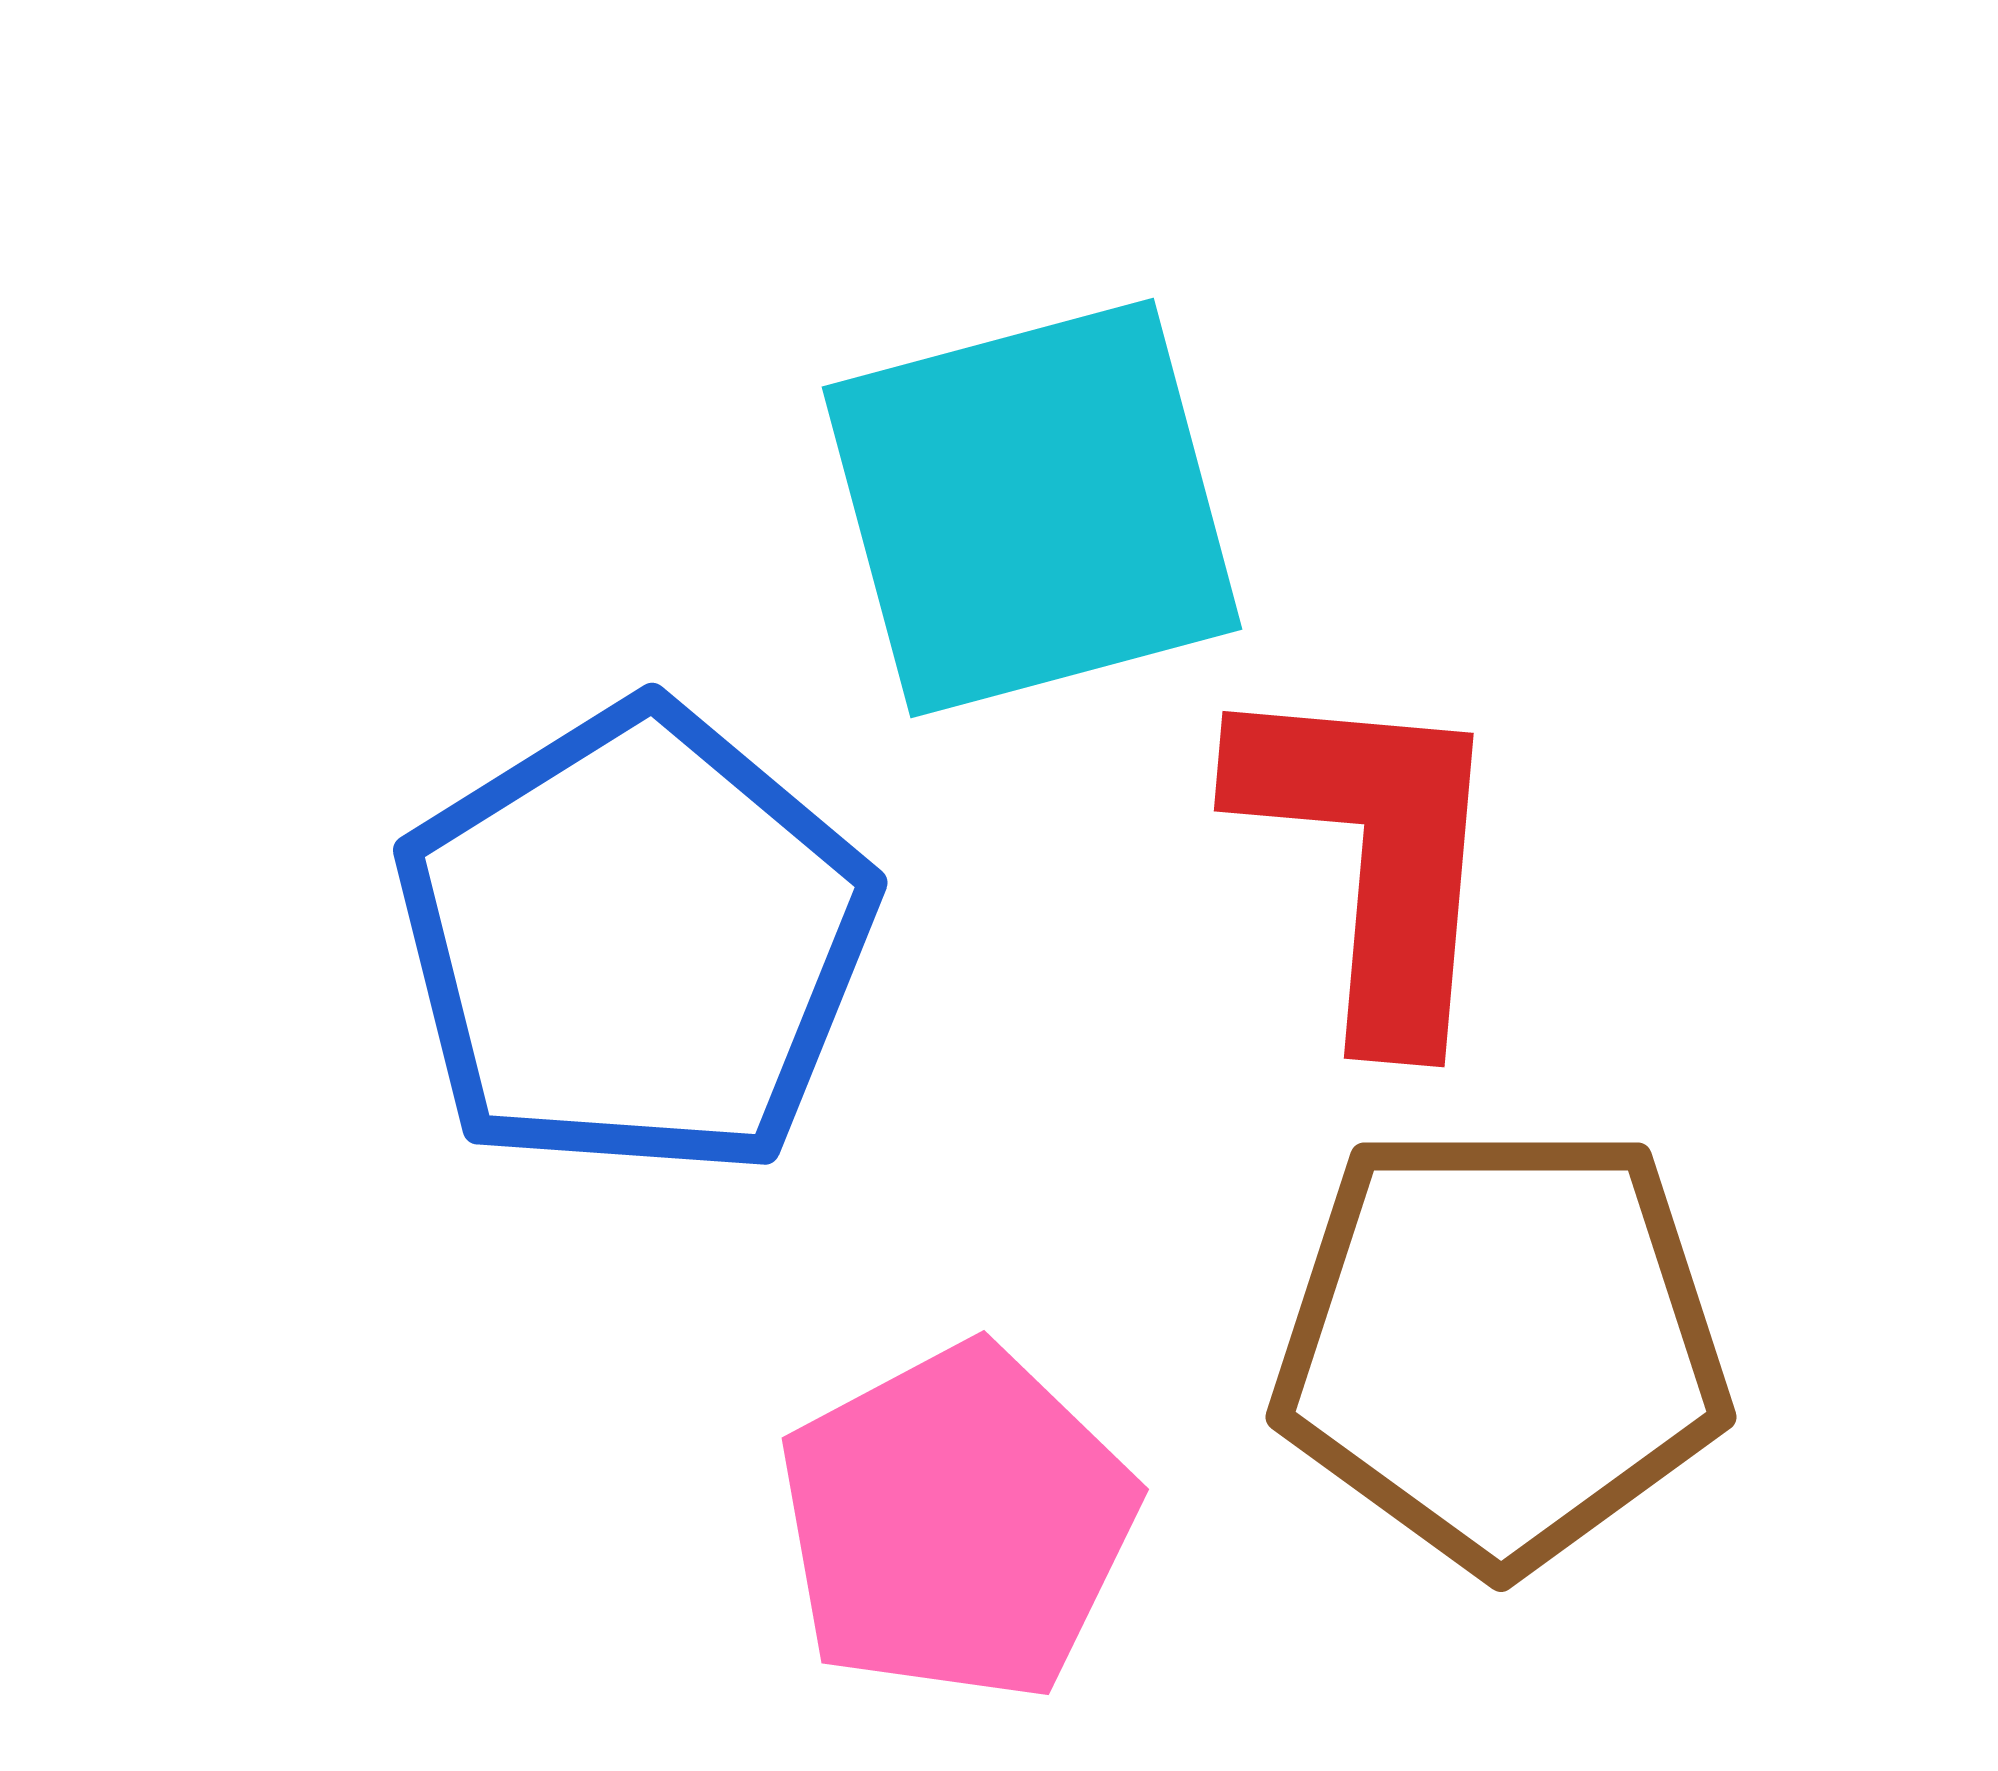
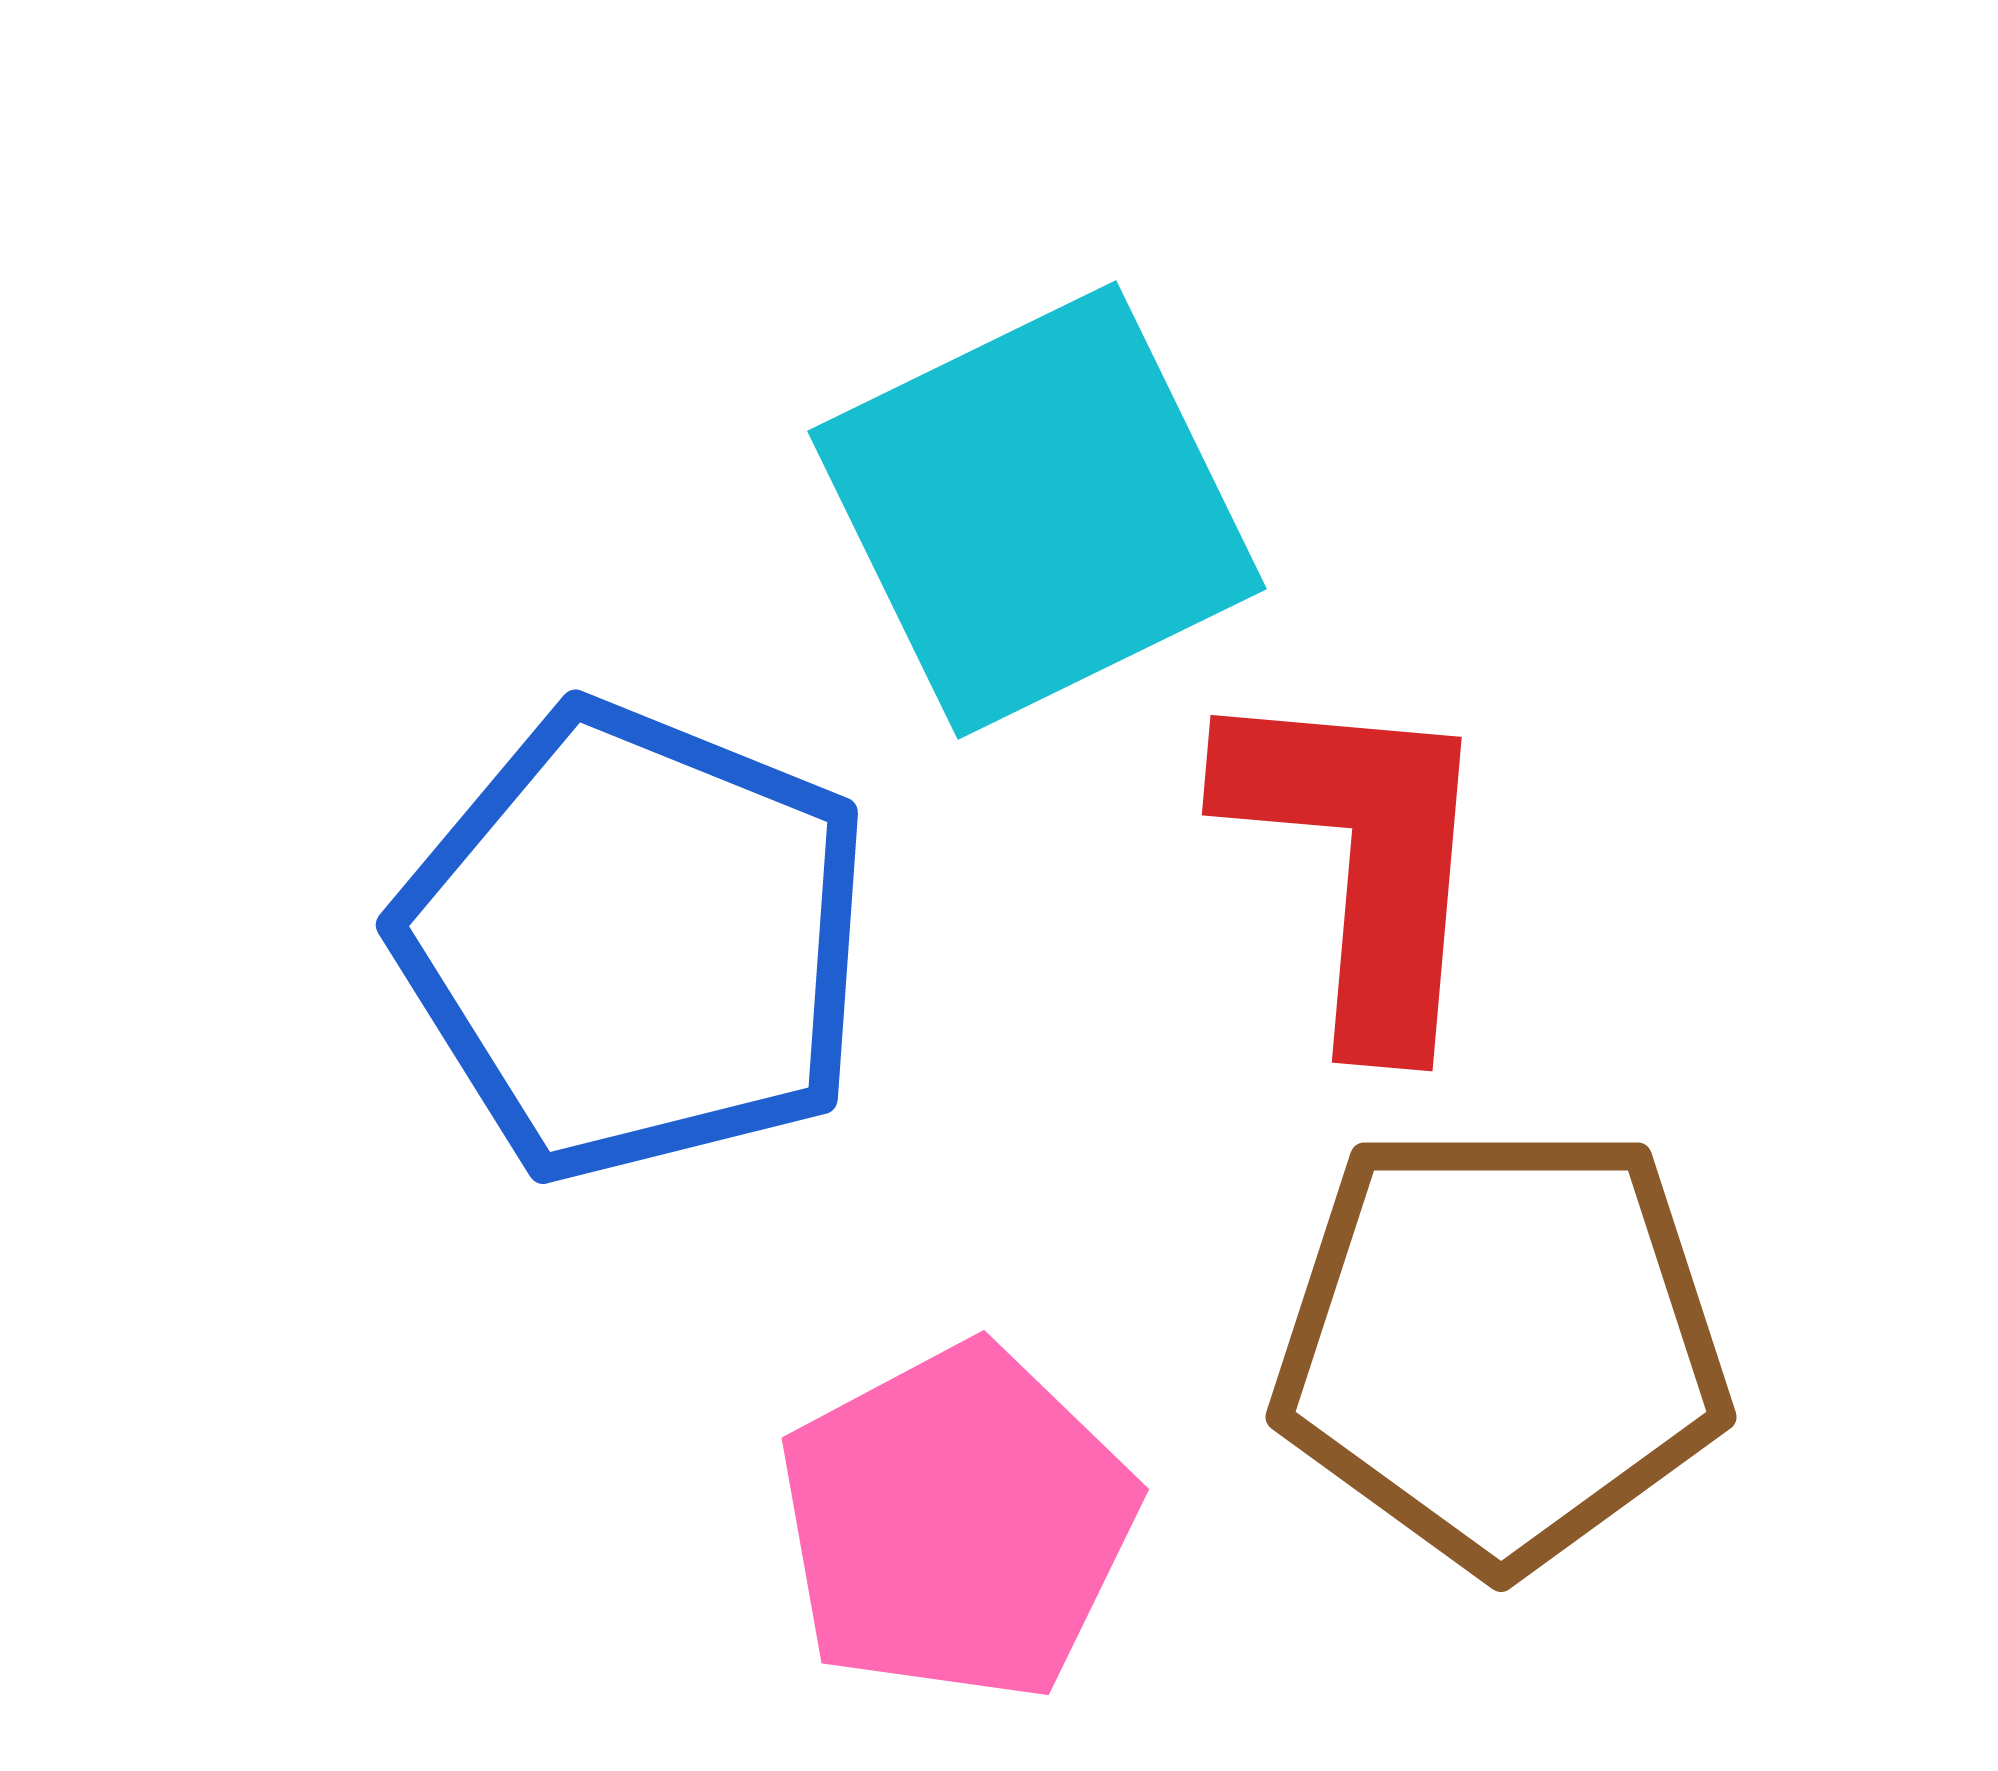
cyan square: moved 5 px right, 2 px down; rotated 11 degrees counterclockwise
red L-shape: moved 12 px left, 4 px down
blue pentagon: rotated 18 degrees counterclockwise
